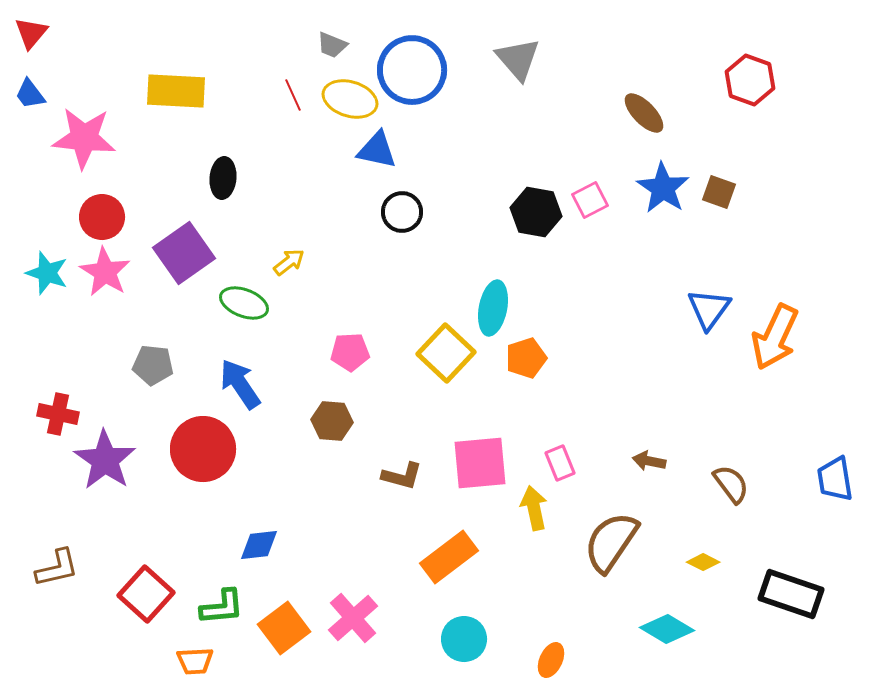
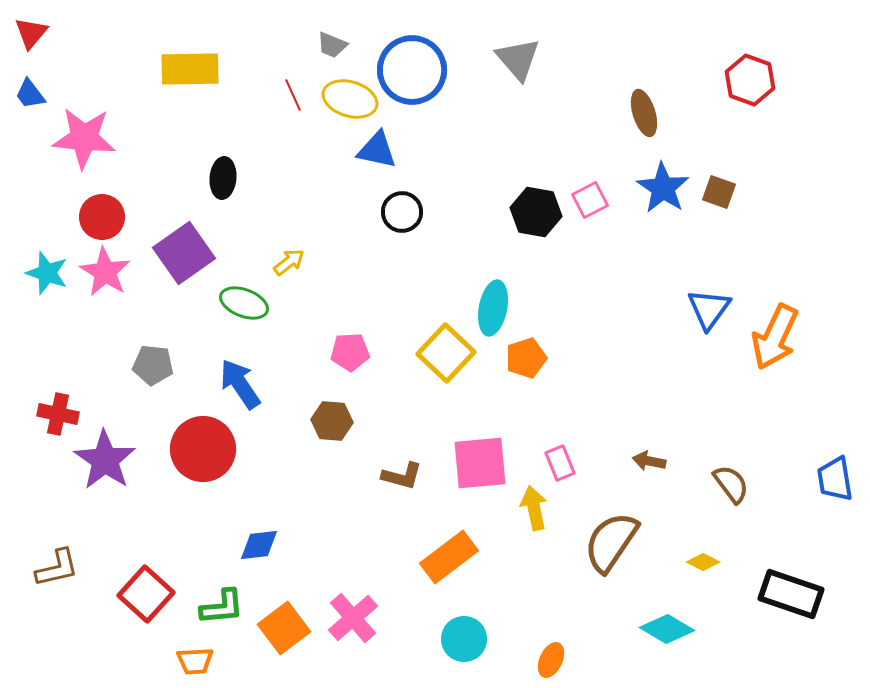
yellow rectangle at (176, 91): moved 14 px right, 22 px up; rotated 4 degrees counterclockwise
brown ellipse at (644, 113): rotated 27 degrees clockwise
